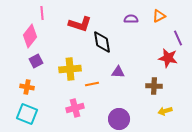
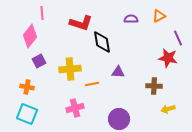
red L-shape: moved 1 px right, 1 px up
purple square: moved 3 px right
yellow arrow: moved 3 px right, 2 px up
